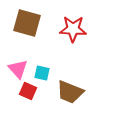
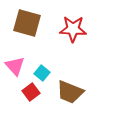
pink triangle: moved 3 px left, 3 px up
cyan square: rotated 28 degrees clockwise
red square: moved 3 px right, 1 px down; rotated 30 degrees clockwise
